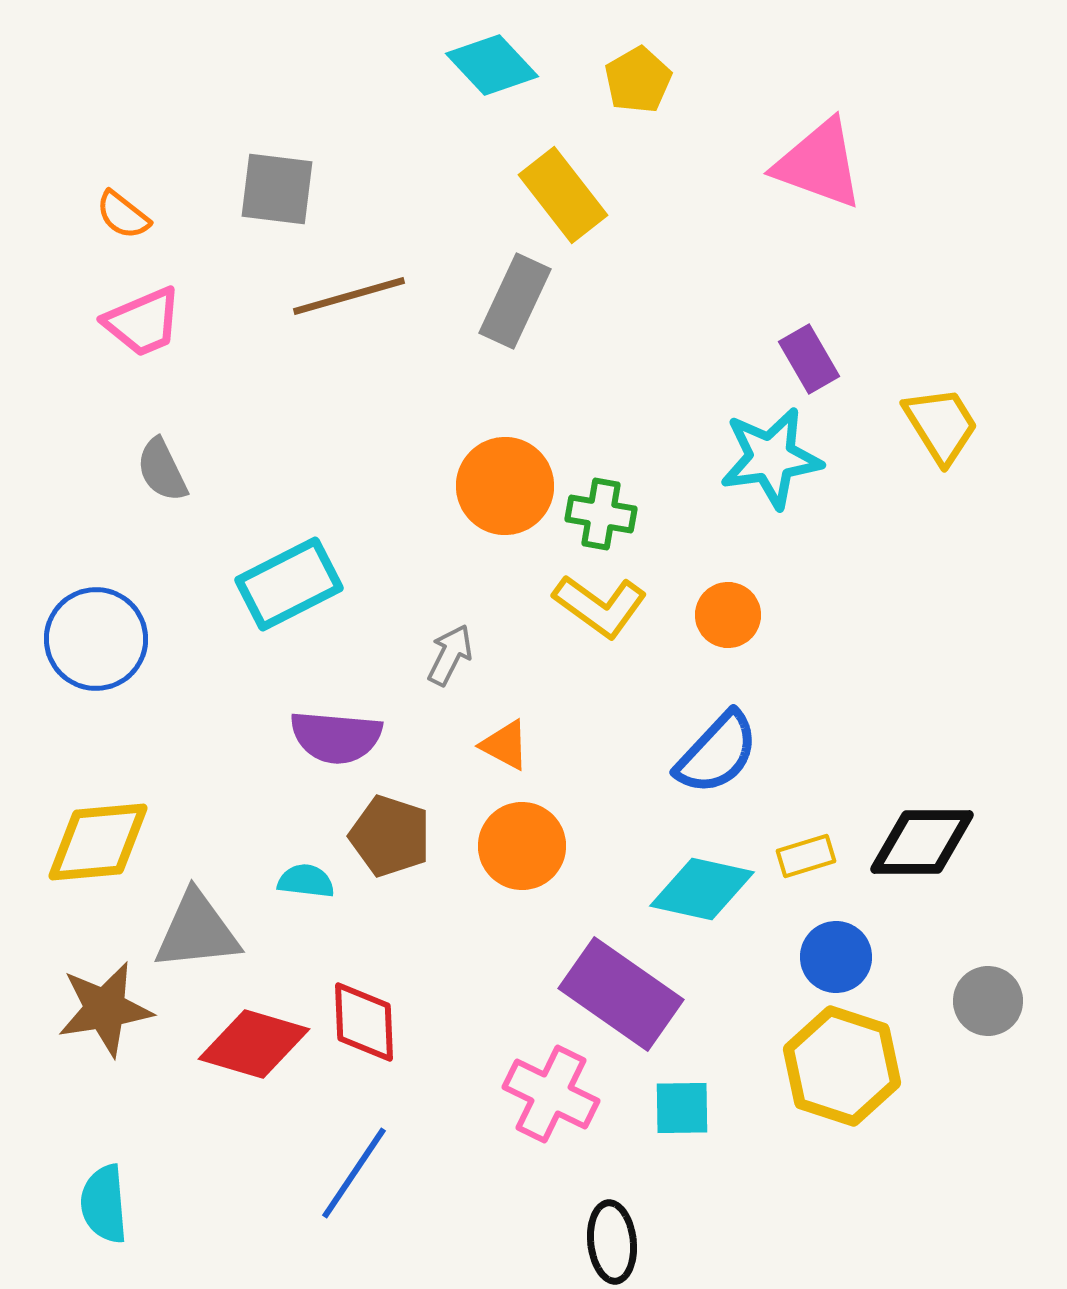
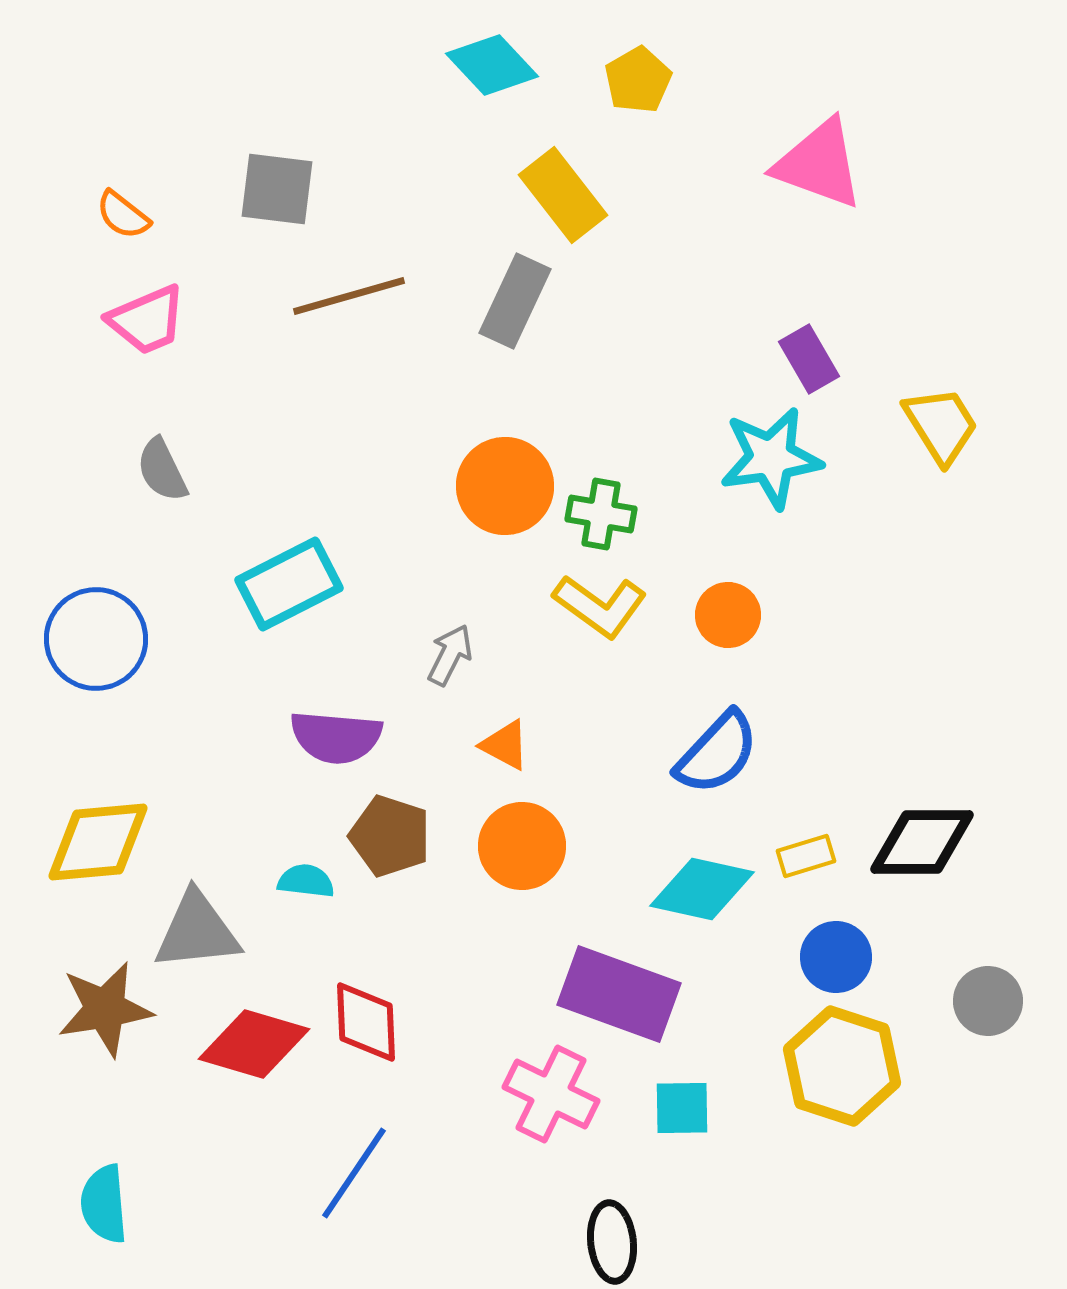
pink trapezoid at (143, 322): moved 4 px right, 2 px up
purple rectangle at (621, 994): moved 2 px left; rotated 15 degrees counterclockwise
red diamond at (364, 1022): moved 2 px right
